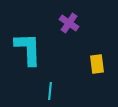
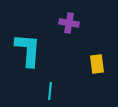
purple cross: rotated 24 degrees counterclockwise
cyan L-shape: moved 1 px down; rotated 6 degrees clockwise
